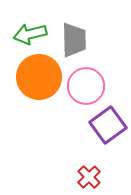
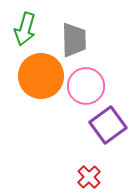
green arrow: moved 5 px left, 5 px up; rotated 60 degrees counterclockwise
orange circle: moved 2 px right, 1 px up
